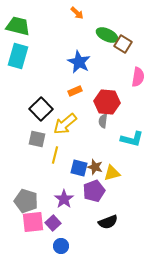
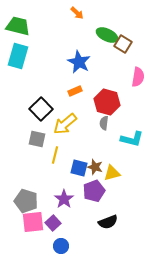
red hexagon: rotated 10 degrees clockwise
gray semicircle: moved 1 px right, 2 px down
